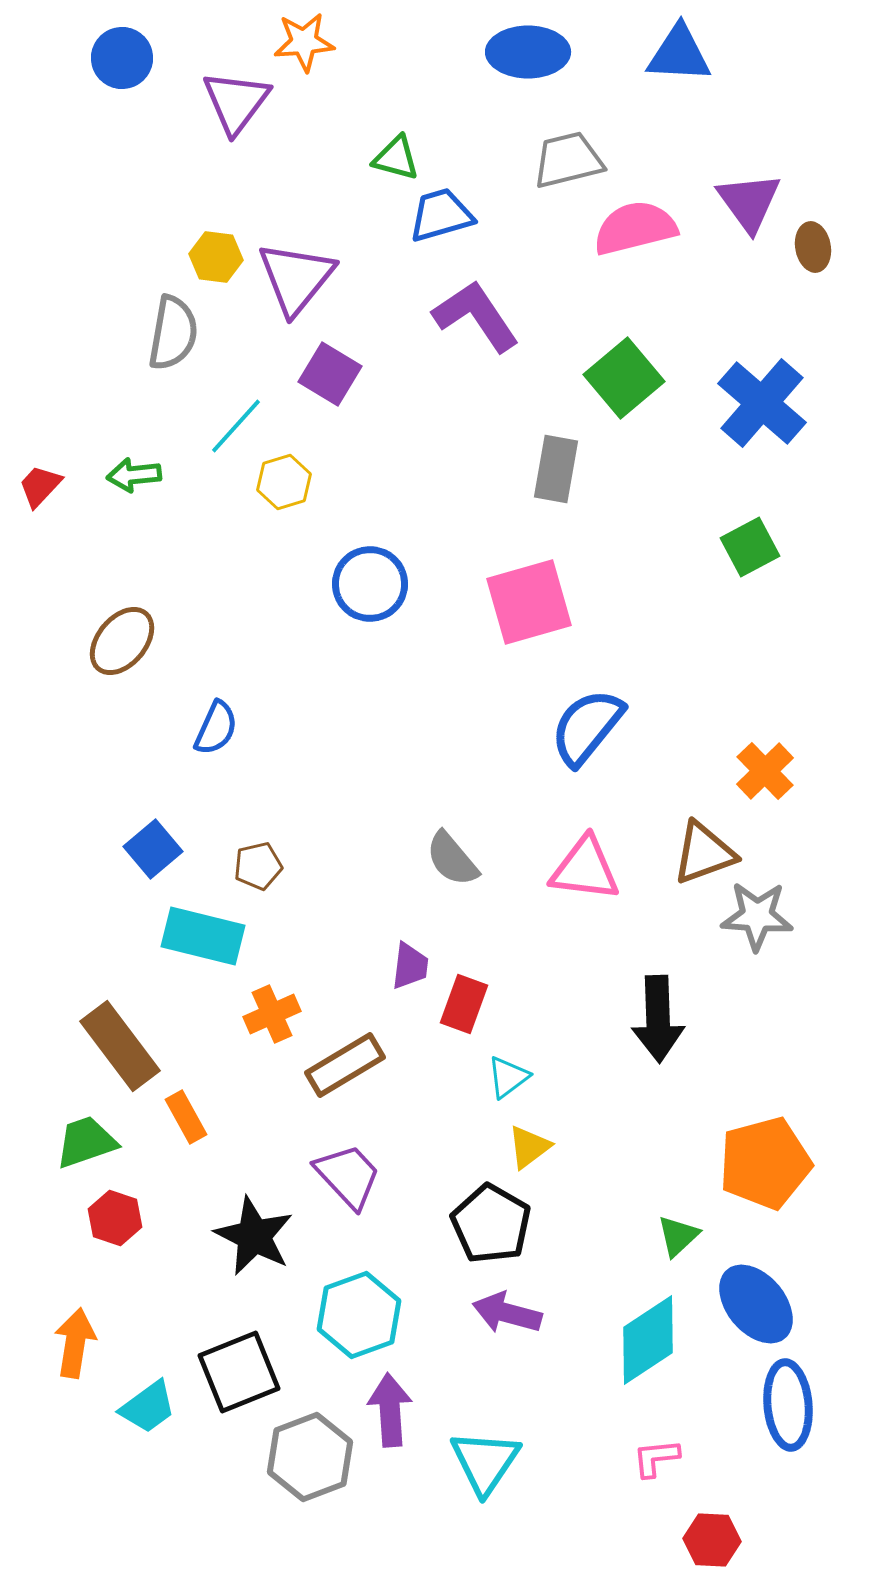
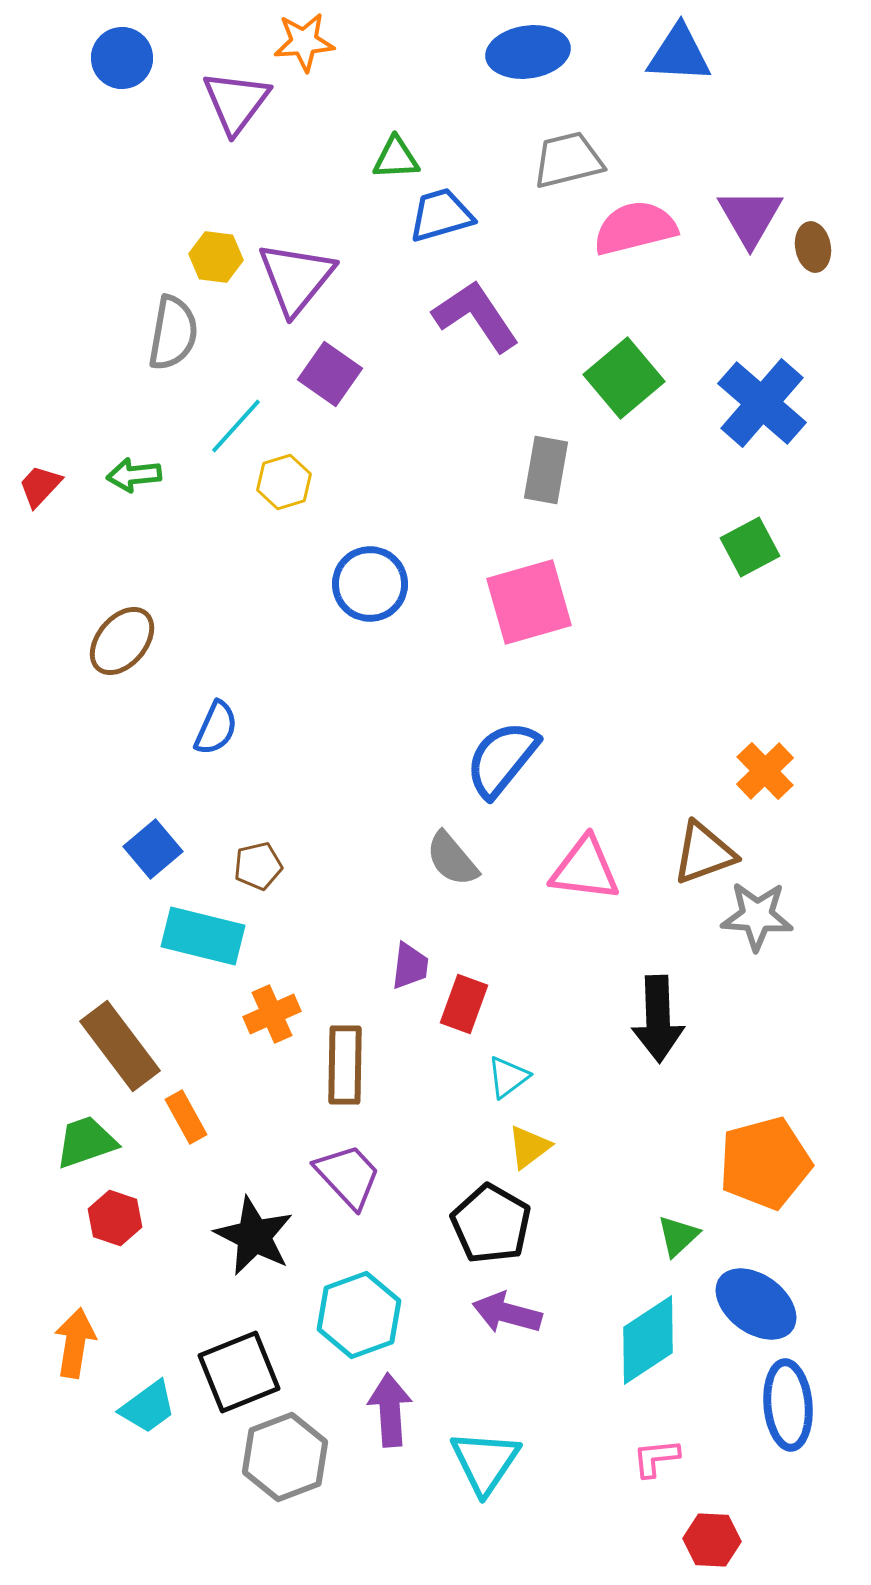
blue ellipse at (528, 52): rotated 8 degrees counterclockwise
green triangle at (396, 158): rotated 18 degrees counterclockwise
purple triangle at (749, 202): moved 1 px right, 15 px down; rotated 6 degrees clockwise
purple square at (330, 374): rotated 4 degrees clockwise
gray rectangle at (556, 469): moved 10 px left, 1 px down
blue semicircle at (587, 727): moved 85 px left, 32 px down
brown rectangle at (345, 1065): rotated 58 degrees counterclockwise
blue ellipse at (756, 1304): rotated 14 degrees counterclockwise
gray hexagon at (310, 1457): moved 25 px left
